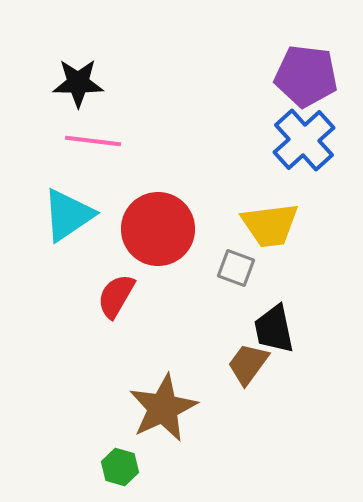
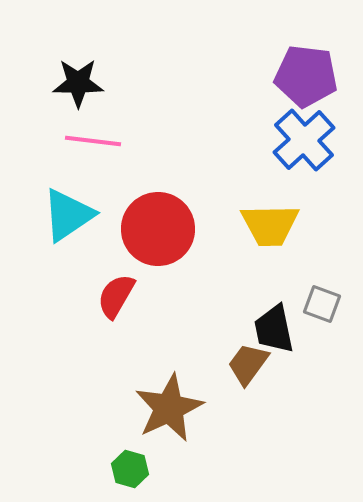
yellow trapezoid: rotated 6 degrees clockwise
gray square: moved 86 px right, 36 px down
brown star: moved 6 px right
green hexagon: moved 10 px right, 2 px down
